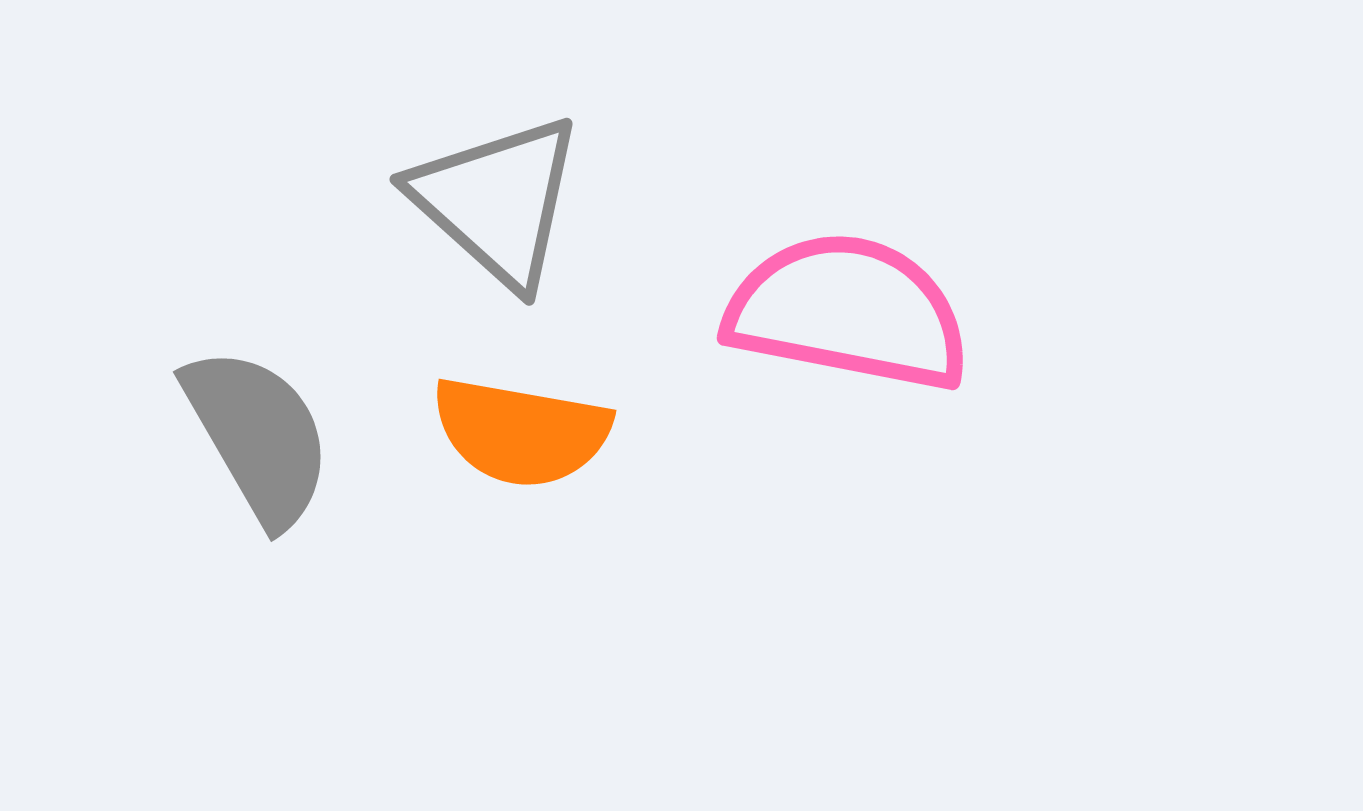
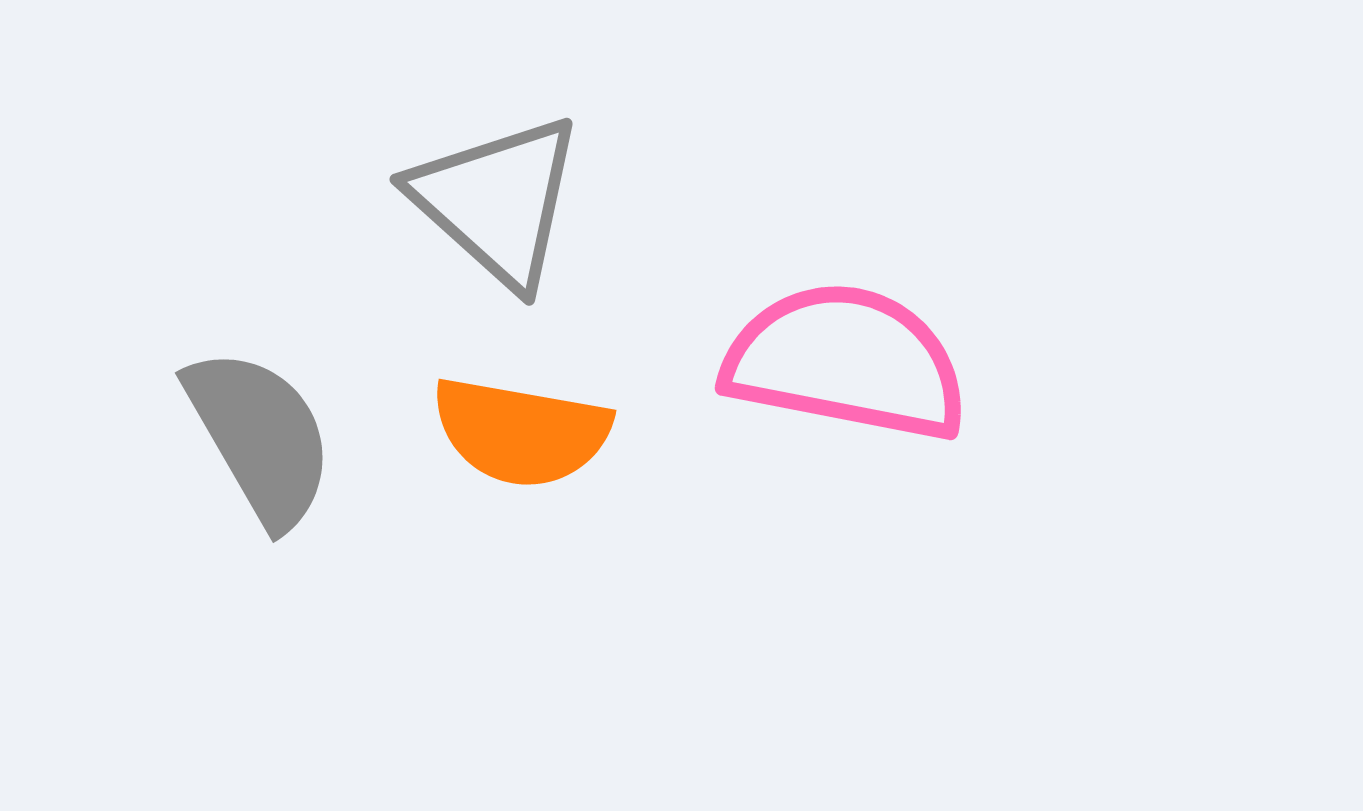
pink semicircle: moved 2 px left, 50 px down
gray semicircle: moved 2 px right, 1 px down
